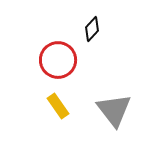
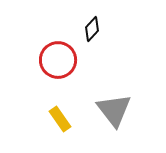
yellow rectangle: moved 2 px right, 13 px down
